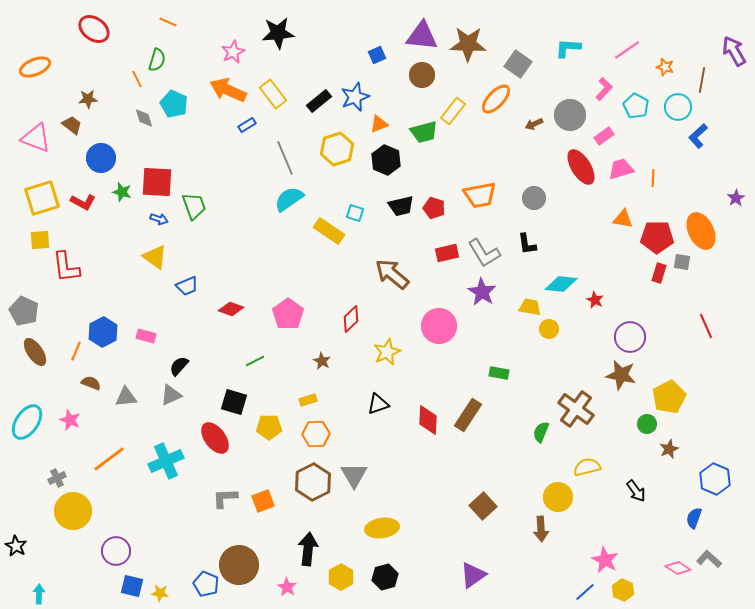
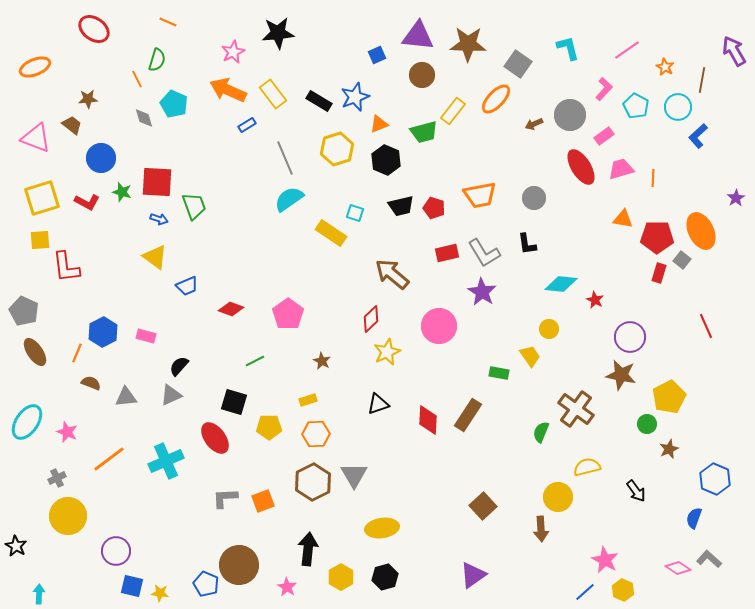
purple triangle at (422, 36): moved 4 px left
cyan L-shape at (568, 48): rotated 72 degrees clockwise
orange star at (665, 67): rotated 12 degrees clockwise
black rectangle at (319, 101): rotated 70 degrees clockwise
red L-shape at (83, 202): moved 4 px right
yellow rectangle at (329, 231): moved 2 px right, 2 px down
gray square at (682, 262): moved 2 px up; rotated 30 degrees clockwise
yellow trapezoid at (530, 307): moved 49 px down; rotated 45 degrees clockwise
red diamond at (351, 319): moved 20 px right
orange line at (76, 351): moved 1 px right, 2 px down
pink star at (70, 420): moved 3 px left, 12 px down
yellow circle at (73, 511): moved 5 px left, 5 px down
